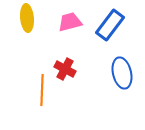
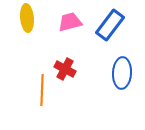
blue ellipse: rotated 16 degrees clockwise
